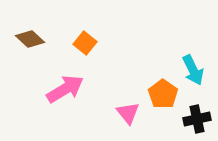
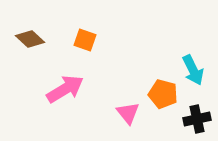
orange square: moved 3 px up; rotated 20 degrees counterclockwise
orange pentagon: rotated 20 degrees counterclockwise
